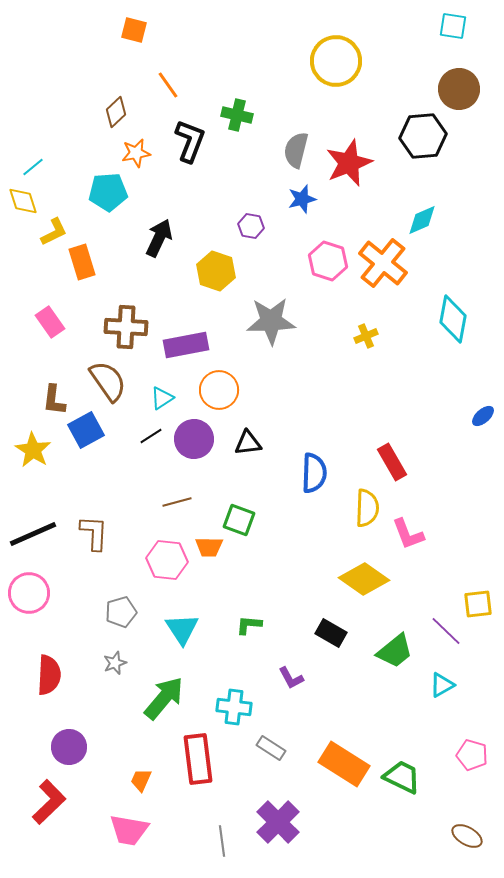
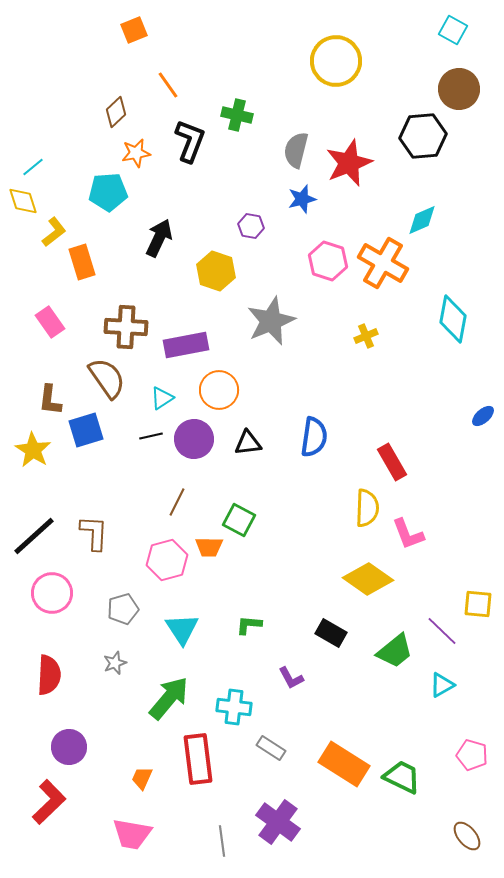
cyan square at (453, 26): moved 4 px down; rotated 20 degrees clockwise
orange square at (134, 30): rotated 36 degrees counterclockwise
yellow L-shape at (54, 232): rotated 12 degrees counterclockwise
orange cross at (383, 263): rotated 9 degrees counterclockwise
gray star at (271, 321): rotated 21 degrees counterclockwise
brown semicircle at (108, 381): moved 1 px left, 3 px up
brown L-shape at (54, 400): moved 4 px left
blue square at (86, 430): rotated 12 degrees clockwise
black line at (151, 436): rotated 20 degrees clockwise
blue semicircle at (314, 473): moved 36 px up; rotated 6 degrees clockwise
brown line at (177, 502): rotated 48 degrees counterclockwise
green square at (239, 520): rotated 8 degrees clockwise
black line at (33, 534): moved 1 px right, 2 px down; rotated 18 degrees counterclockwise
pink hexagon at (167, 560): rotated 21 degrees counterclockwise
yellow diamond at (364, 579): moved 4 px right
pink circle at (29, 593): moved 23 px right
yellow square at (478, 604): rotated 12 degrees clockwise
gray pentagon at (121, 612): moved 2 px right, 3 px up
purple line at (446, 631): moved 4 px left
green arrow at (164, 698): moved 5 px right
orange trapezoid at (141, 780): moved 1 px right, 2 px up
purple cross at (278, 822): rotated 9 degrees counterclockwise
pink trapezoid at (129, 830): moved 3 px right, 4 px down
brown ellipse at (467, 836): rotated 20 degrees clockwise
